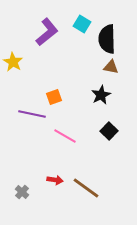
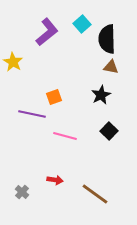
cyan square: rotated 18 degrees clockwise
pink line: rotated 15 degrees counterclockwise
brown line: moved 9 px right, 6 px down
